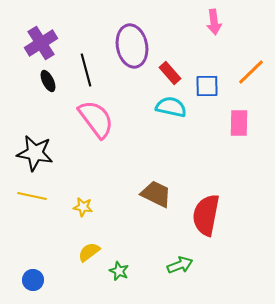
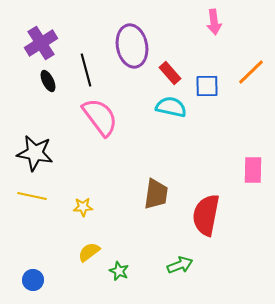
pink semicircle: moved 4 px right, 2 px up
pink rectangle: moved 14 px right, 47 px down
brown trapezoid: rotated 72 degrees clockwise
yellow star: rotated 12 degrees counterclockwise
